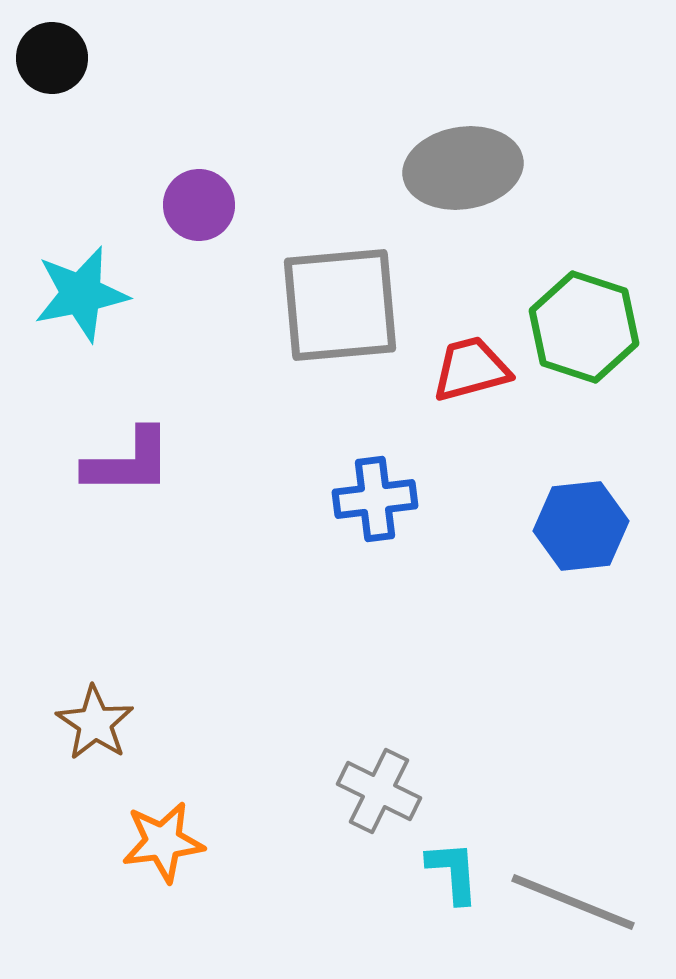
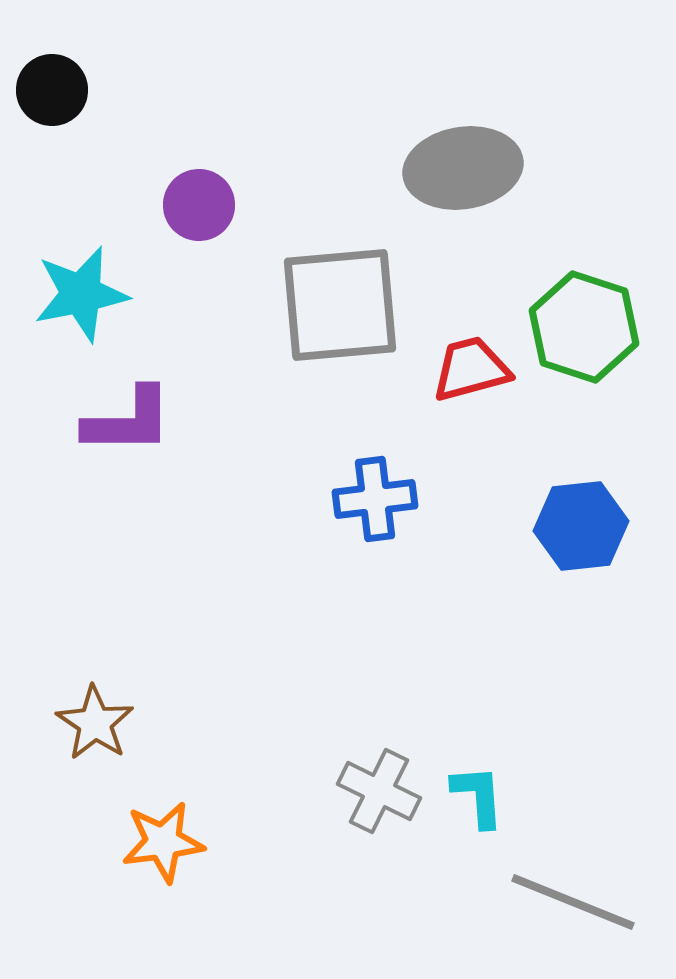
black circle: moved 32 px down
purple L-shape: moved 41 px up
cyan L-shape: moved 25 px right, 76 px up
